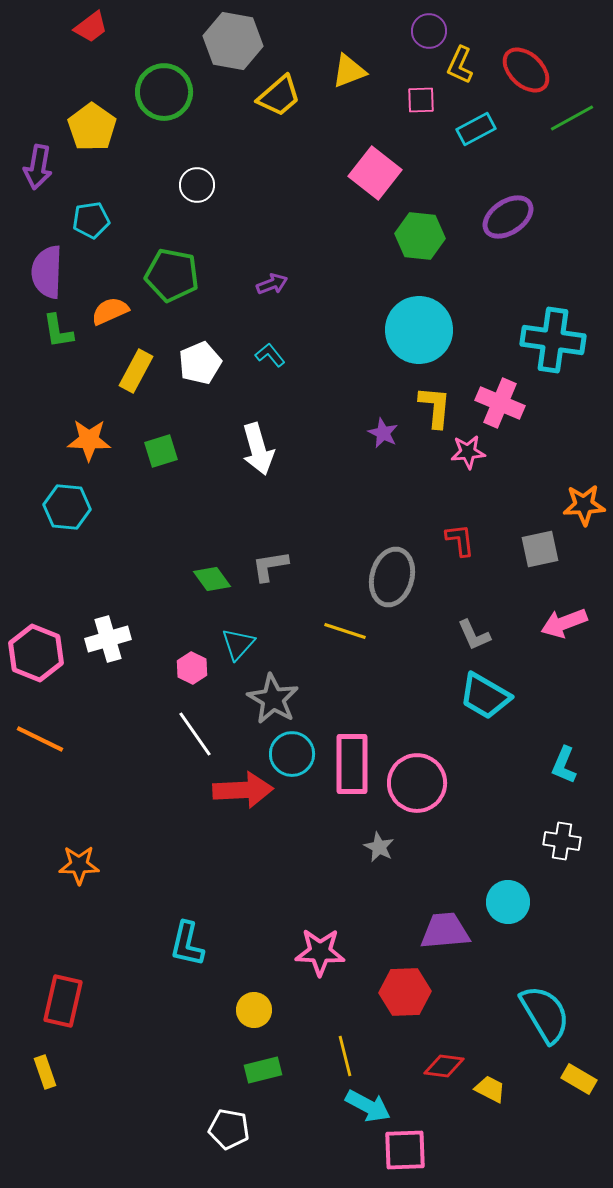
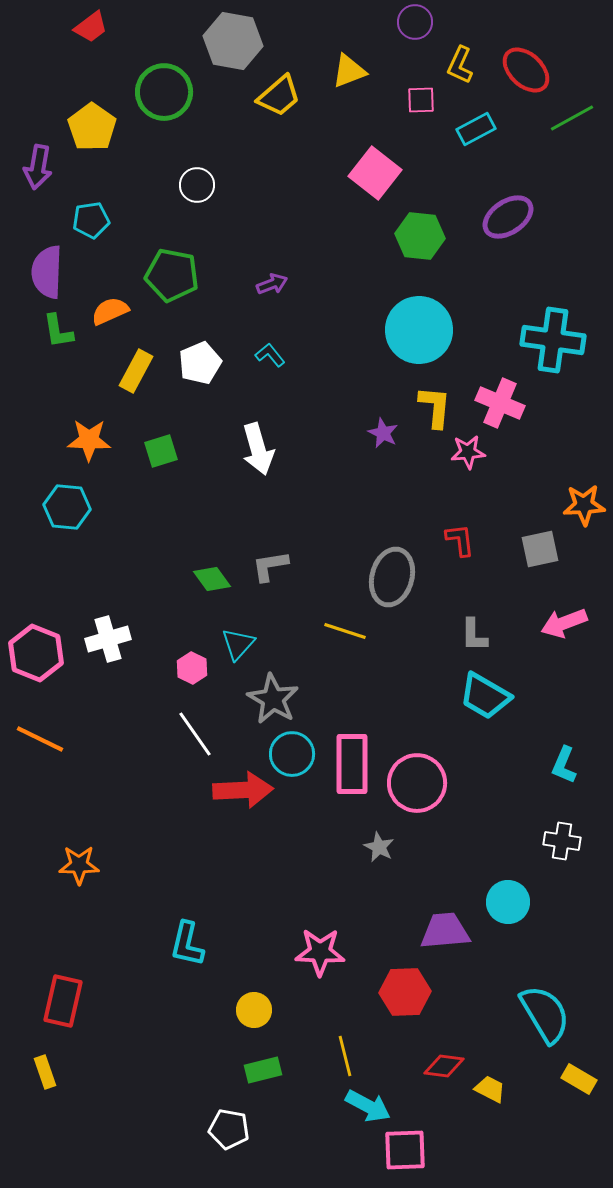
purple circle at (429, 31): moved 14 px left, 9 px up
gray L-shape at (474, 635): rotated 24 degrees clockwise
